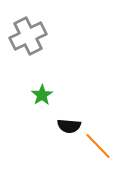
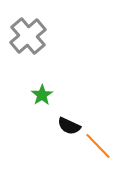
gray cross: rotated 15 degrees counterclockwise
black semicircle: rotated 20 degrees clockwise
